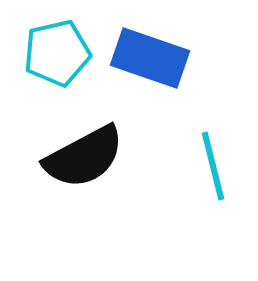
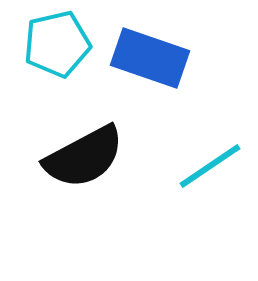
cyan pentagon: moved 9 px up
cyan line: moved 3 px left; rotated 70 degrees clockwise
